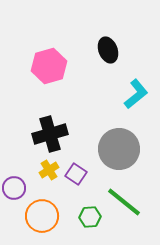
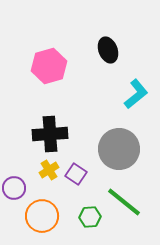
black cross: rotated 12 degrees clockwise
